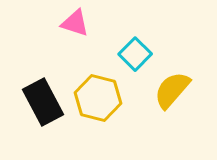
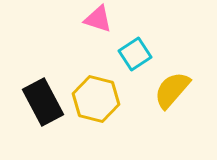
pink triangle: moved 23 px right, 4 px up
cyan square: rotated 12 degrees clockwise
yellow hexagon: moved 2 px left, 1 px down
